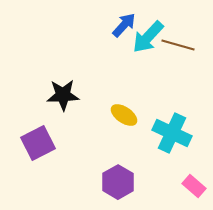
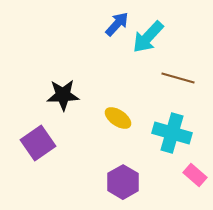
blue arrow: moved 7 px left, 1 px up
brown line: moved 33 px down
yellow ellipse: moved 6 px left, 3 px down
cyan cross: rotated 9 degrees counterclockwise
purple square: rotated 8 degrees counterclockwise
purple hexagon: moved 5 px right
pink rectangle: moved 1 px right, 11 px up
